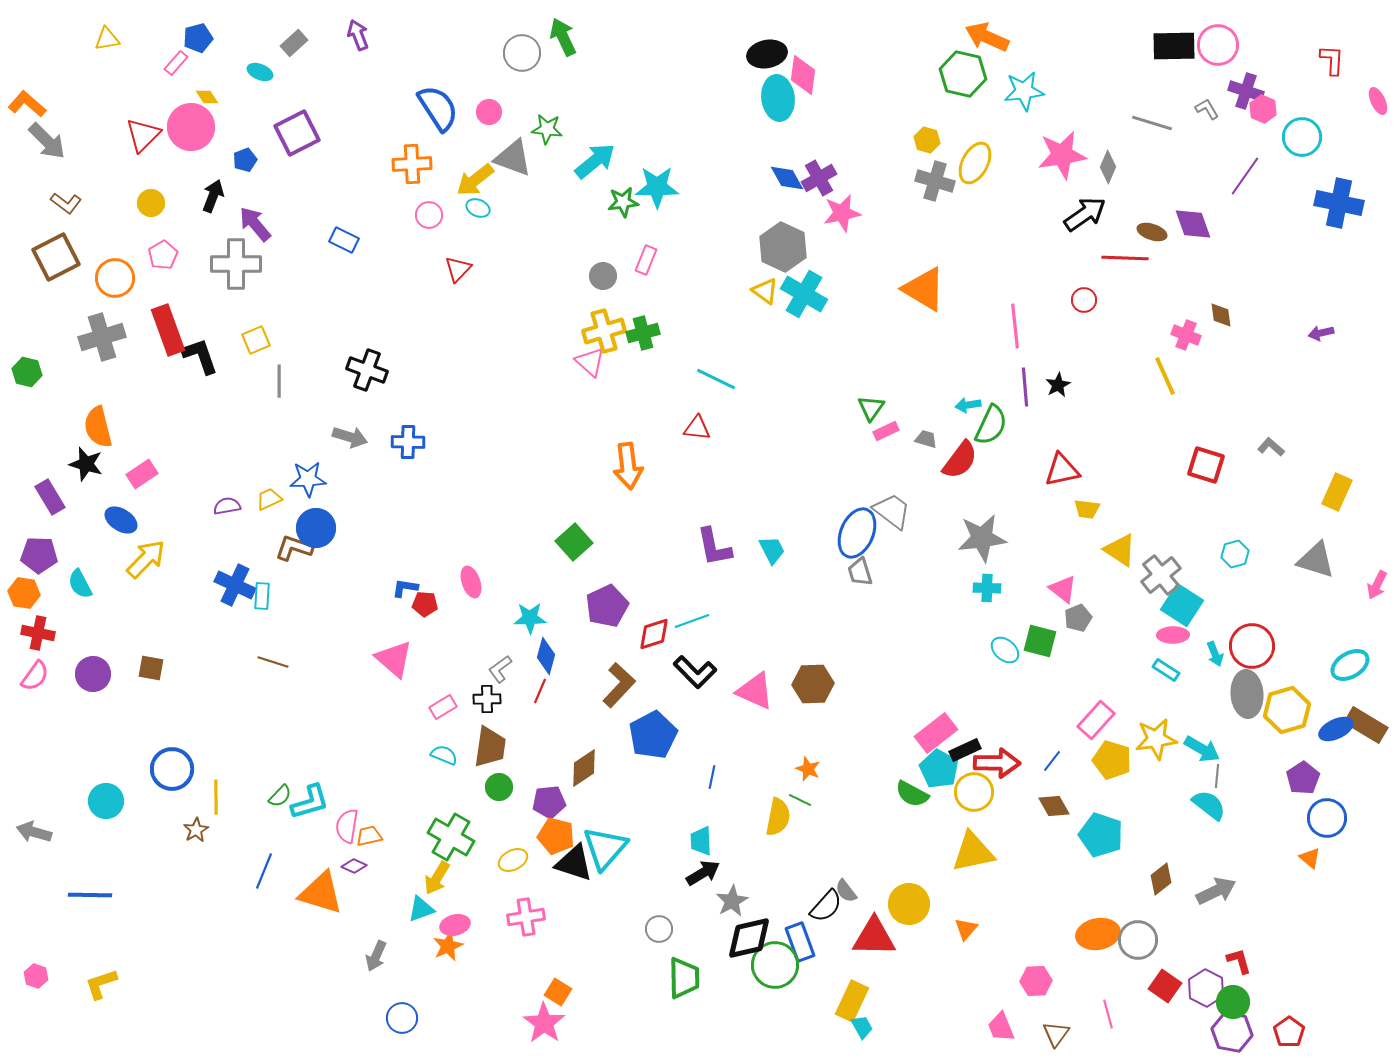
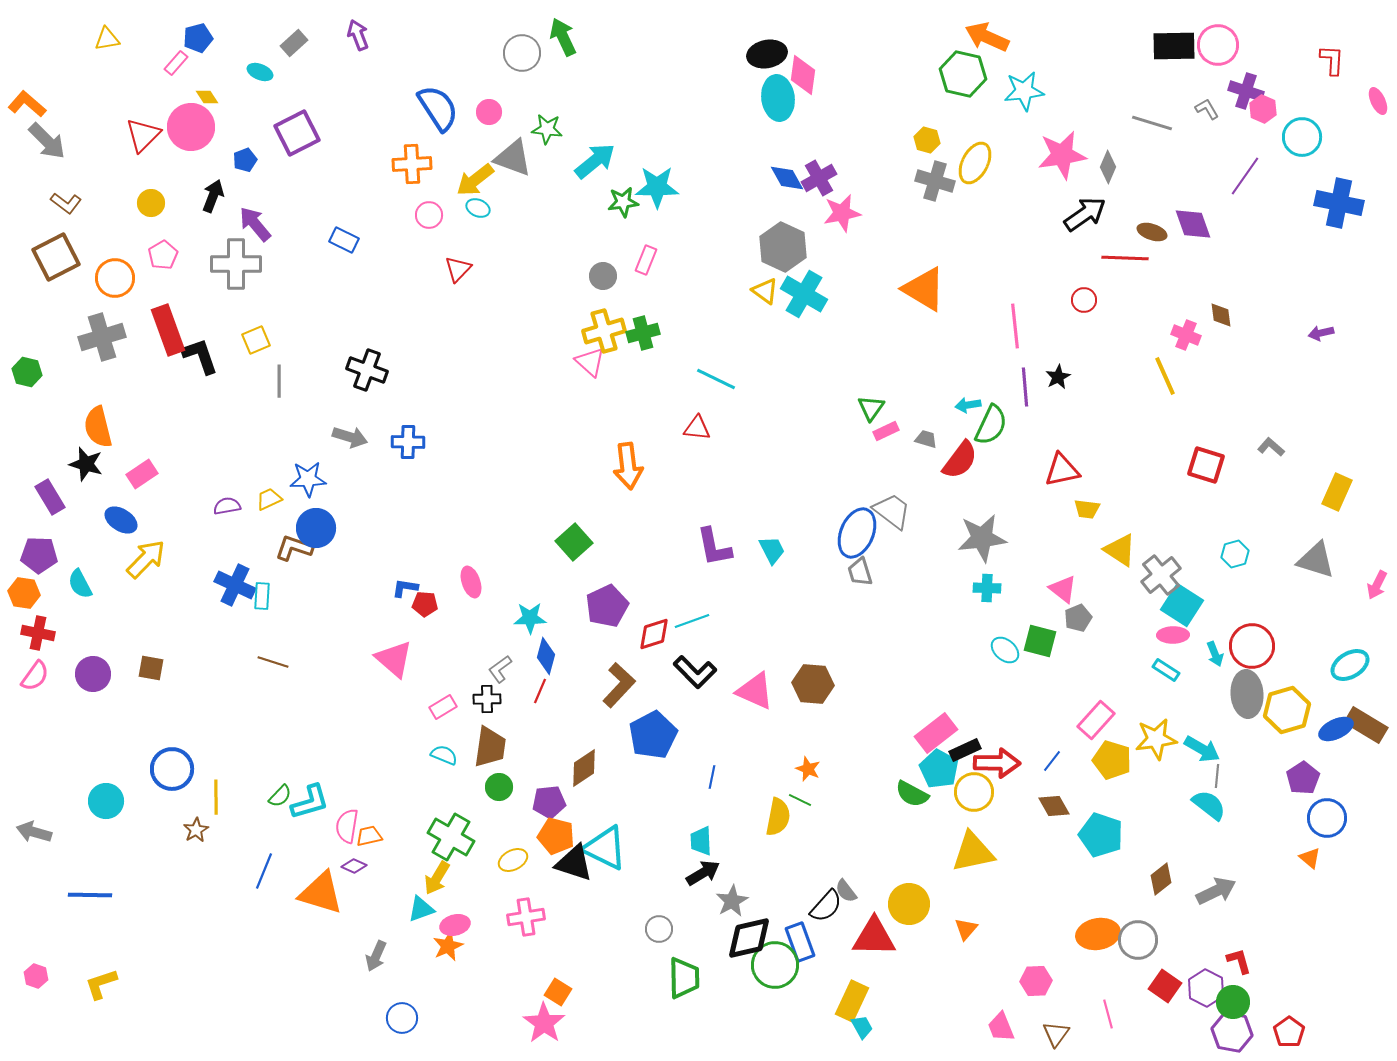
black star at (1058, 385): moved 8 px up
brown hexagon at (813, 684): rotated 6 degrees clockwise
cyan triangle at (605, 848): rotated 45 degrees counterclockwise
